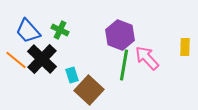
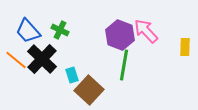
pink arrow: moved 1 px left, 27 px up
